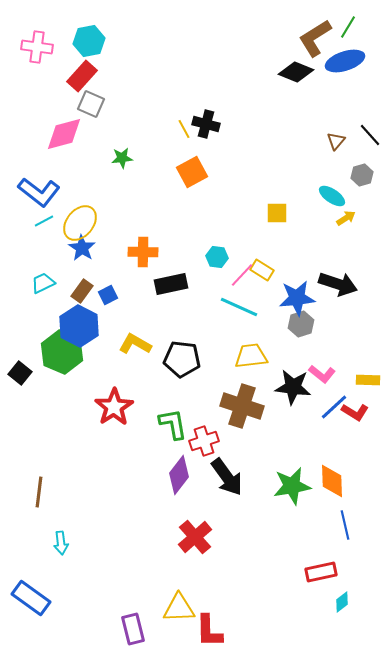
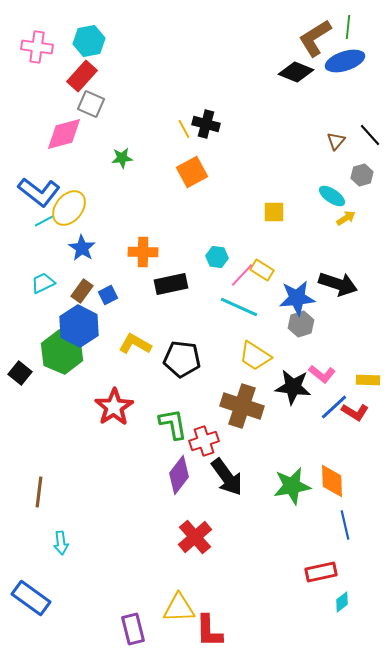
green line at (348, 27): rotated 25 degrees counterclockwise
yellow square at (277, 213): moved 3 px left, 1 px up
yellow ellipse at (80, 223): moved 11 px left, 15 px up
yellow trapezoid at (251, 356): moved 4 px right; rotated 140 degrees counterclockwise
